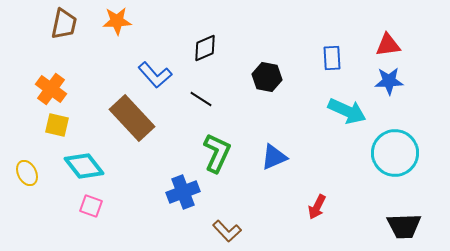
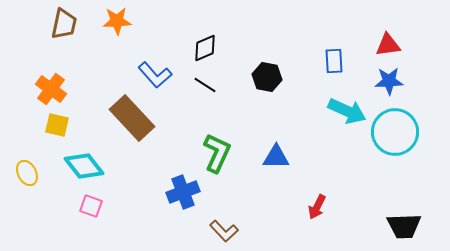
blue rectangle: moved 2 px right, 3 px down
black line: moved 4 px right, 14 px up
cyan circle: moved 21 px up
blue triangle: moved 2 px right; rotated 24 degrees clockwise
brown L-shape: moved 3 px left
